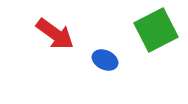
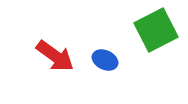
red arrow: moved 22 px down
